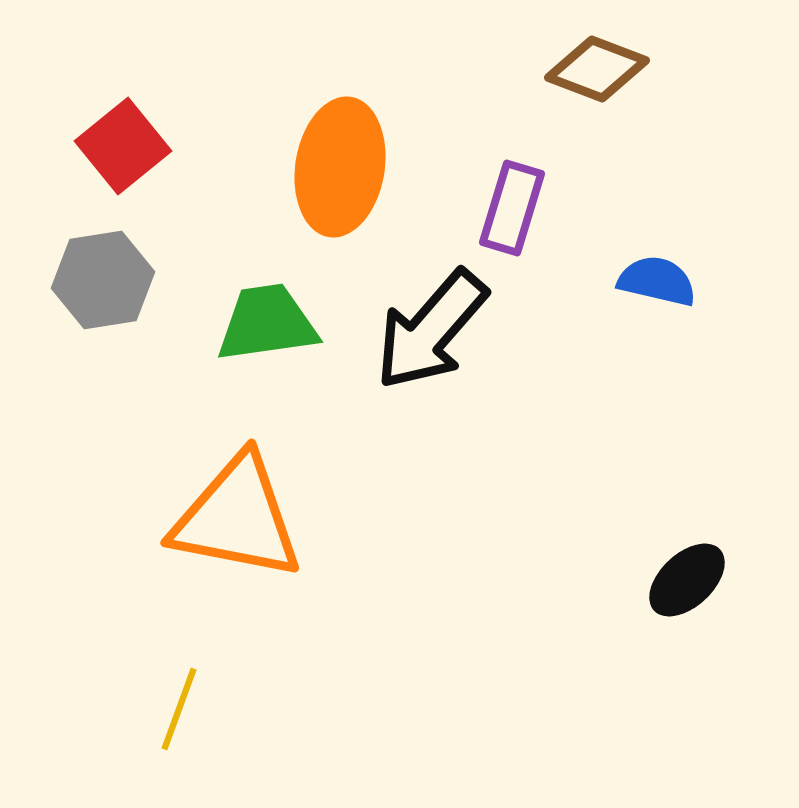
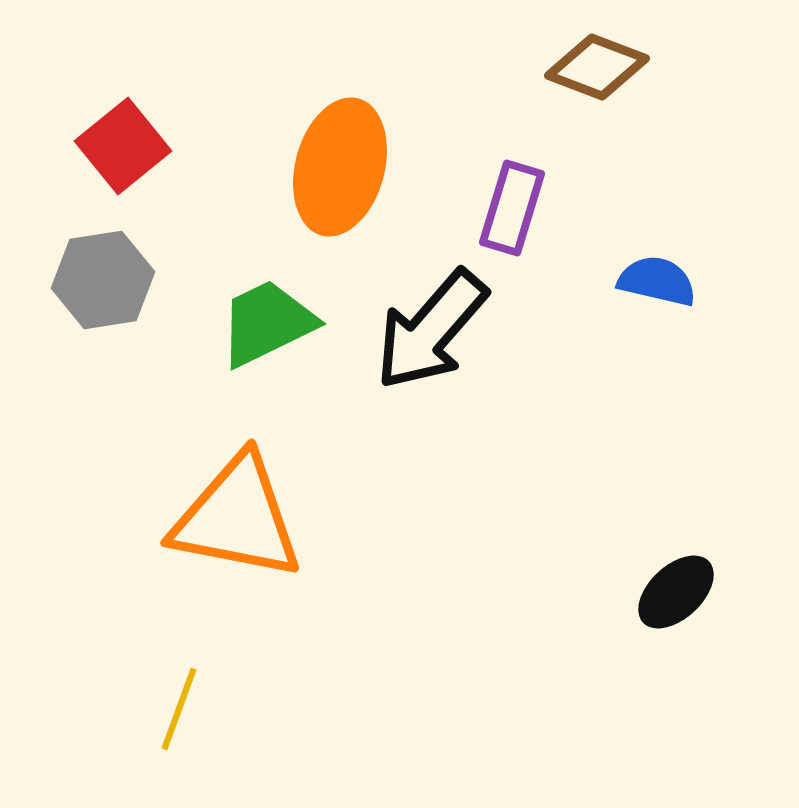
brown diamond: moved 2 px up
orange ellipse: rotated 6 degrees clockwise
green trapezoid: rotated 18 degrees counterclockwise
black ellipse: moved 11 px left, 12 px down
